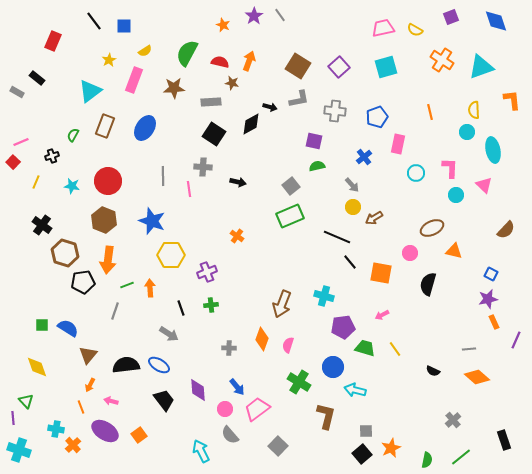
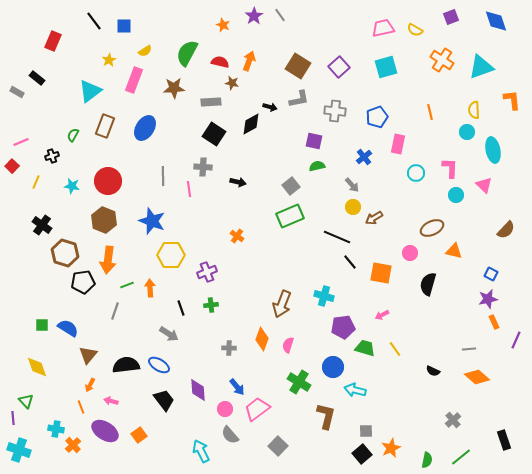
red square at (13, 162): moved 1 px left, 4 px down
